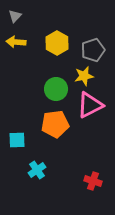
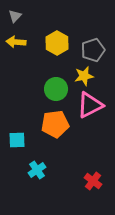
red cross: rotated 18 degrees clockwise
